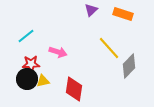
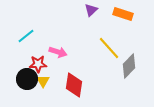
red star: moved 7 px right
yellow triangle: rotated 48 degrees counterclockwise
red diamond: moved 4 px up
